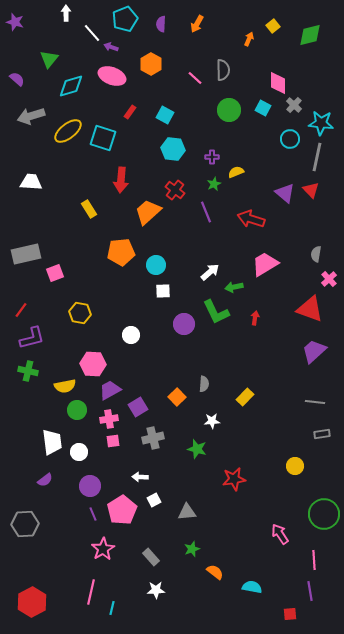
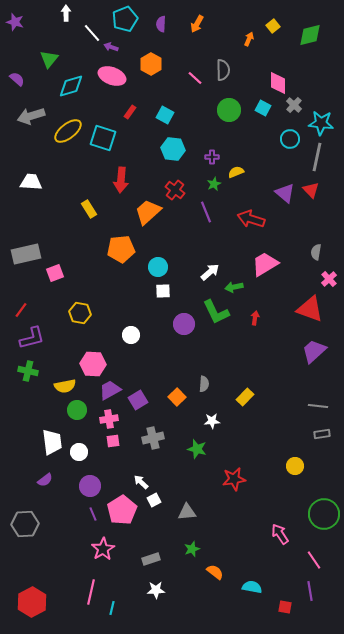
orange pentagon at (121, 252): moved 3 px up
gray semicircle at (316, 254): moved 2 px up
cyan circle at (156, 265): moved 2 px right, 2 px down
gray line at (315, 402): moved 3 px right, 4 px down
purple square at (138, 407): moved 7 px up
white arrow at (140, 477): moved 1 px right, 5 px down; rotated 42 degrees clockwise
gray rectangle at (151, 557): moved 2 px down; rotated 66 degrees counterclockwise
pink line at (314, 560): rotated 30 degrees counterclockwise
red square at (290, 614): moved 5 px left, 7 px up; rotated 16 degrees clockwise
